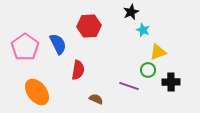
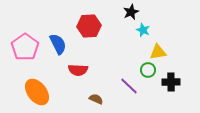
yellow triangle: rotated 12 degrees clockwise
red semicircle: rotated 84 degrees clockwise
purple line: rotated 24 degrees clockwise
